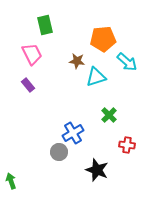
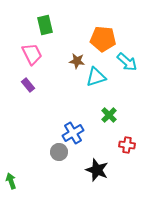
orange pentagon: rotated 10 degrees clockwise
